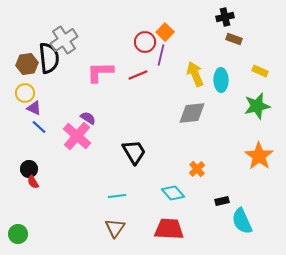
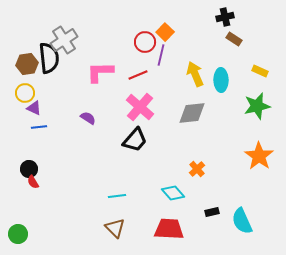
brown rectangle: rotated 14 degrees clockwise
blue line: rotated 49 degrees counterclockwise
pink cross: moved 63 px right, 29 px up
black trapezoid: moved 1 px right, 12 px up; rotated 72 degrees clockwise
black rectangle: moved 10 px left, 11 px down
brown triangle: rotated 20 degrees counterclockwise
